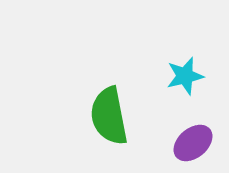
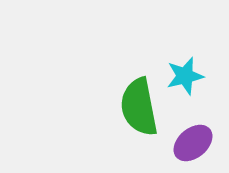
green semicircle: moved 30 px right, 9 px up
